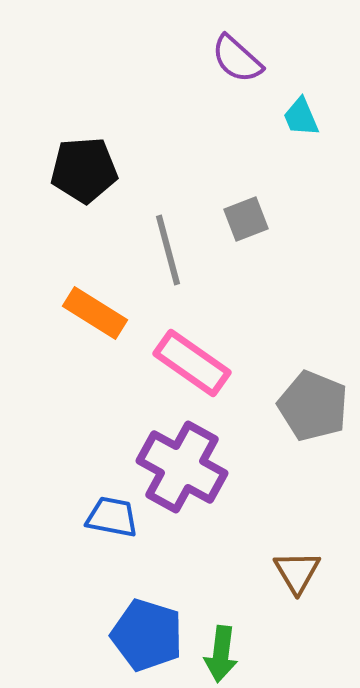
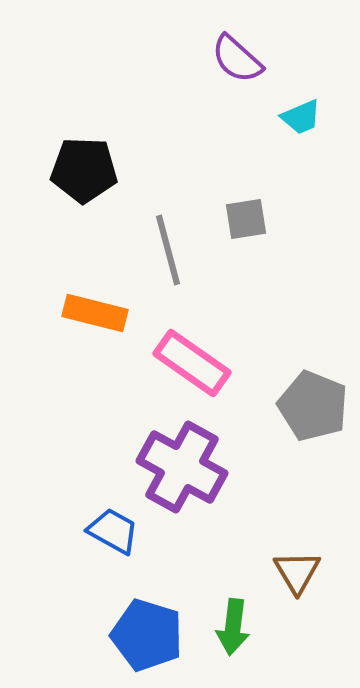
cyan trapezoid: rotated 90 degrees counterclockwise
black pentagon: rotated 6 degrees clockwise
gray square: rotated 12 degrees clockwise
orange rectangle: rotated 18 degrees counterclockwise
blue trapezoid: moved 1 px right, 14 px down; rotated 18 degrees clockwise
green arrow: moved 12 px right, 27 px up
